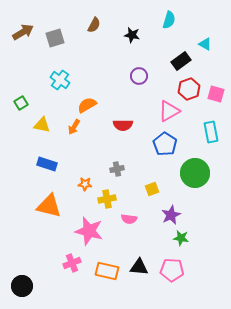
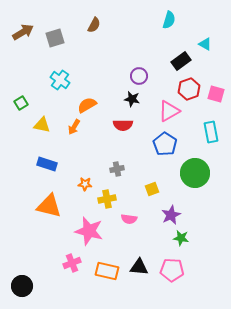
black star: moved 64 px down
